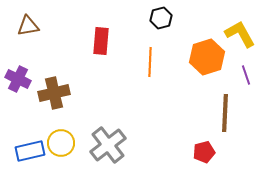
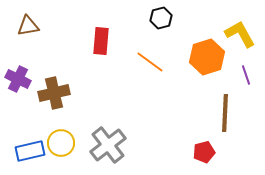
orange line: rotated 56 degrees counterclockwise
